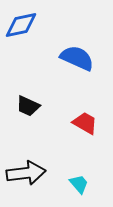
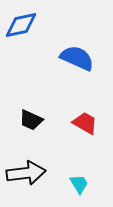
black trapezoid: moved 3 px right, 14 px down
cyan trapezoid: rotated 10 degrees clockwise
